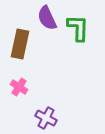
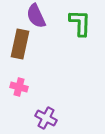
purple semicircle: moved 11 px left, 2 px up
green L-shape: moved 2 px right, 5 px up
pink cross: rotated 18 degrees counterclockwise
